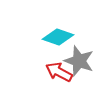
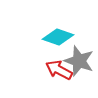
red arrow: moved 2 px up
